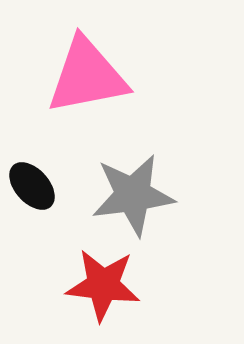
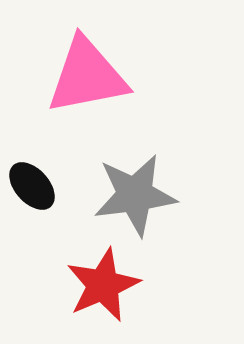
gray star: moved 2 px right
red star: rotated 30 degrees counterclockwise
